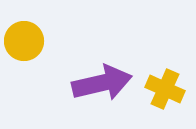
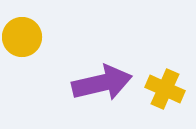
yellow circle: moved 2 px left, 4 px up
